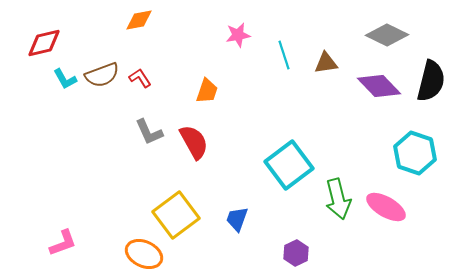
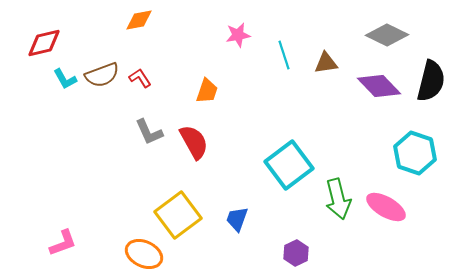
yellow square: moved 2 px right
